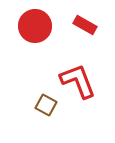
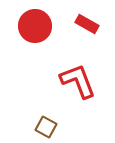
red rectangle: moved 2 px right, 1 px up
brown square: moved 22 px down
